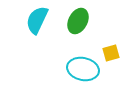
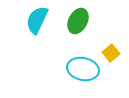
yellow square: rotated 24 degrees counterclockwise
